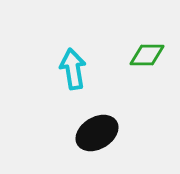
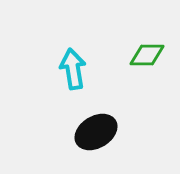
black ellipse: moved 1 px left, 1 px up
